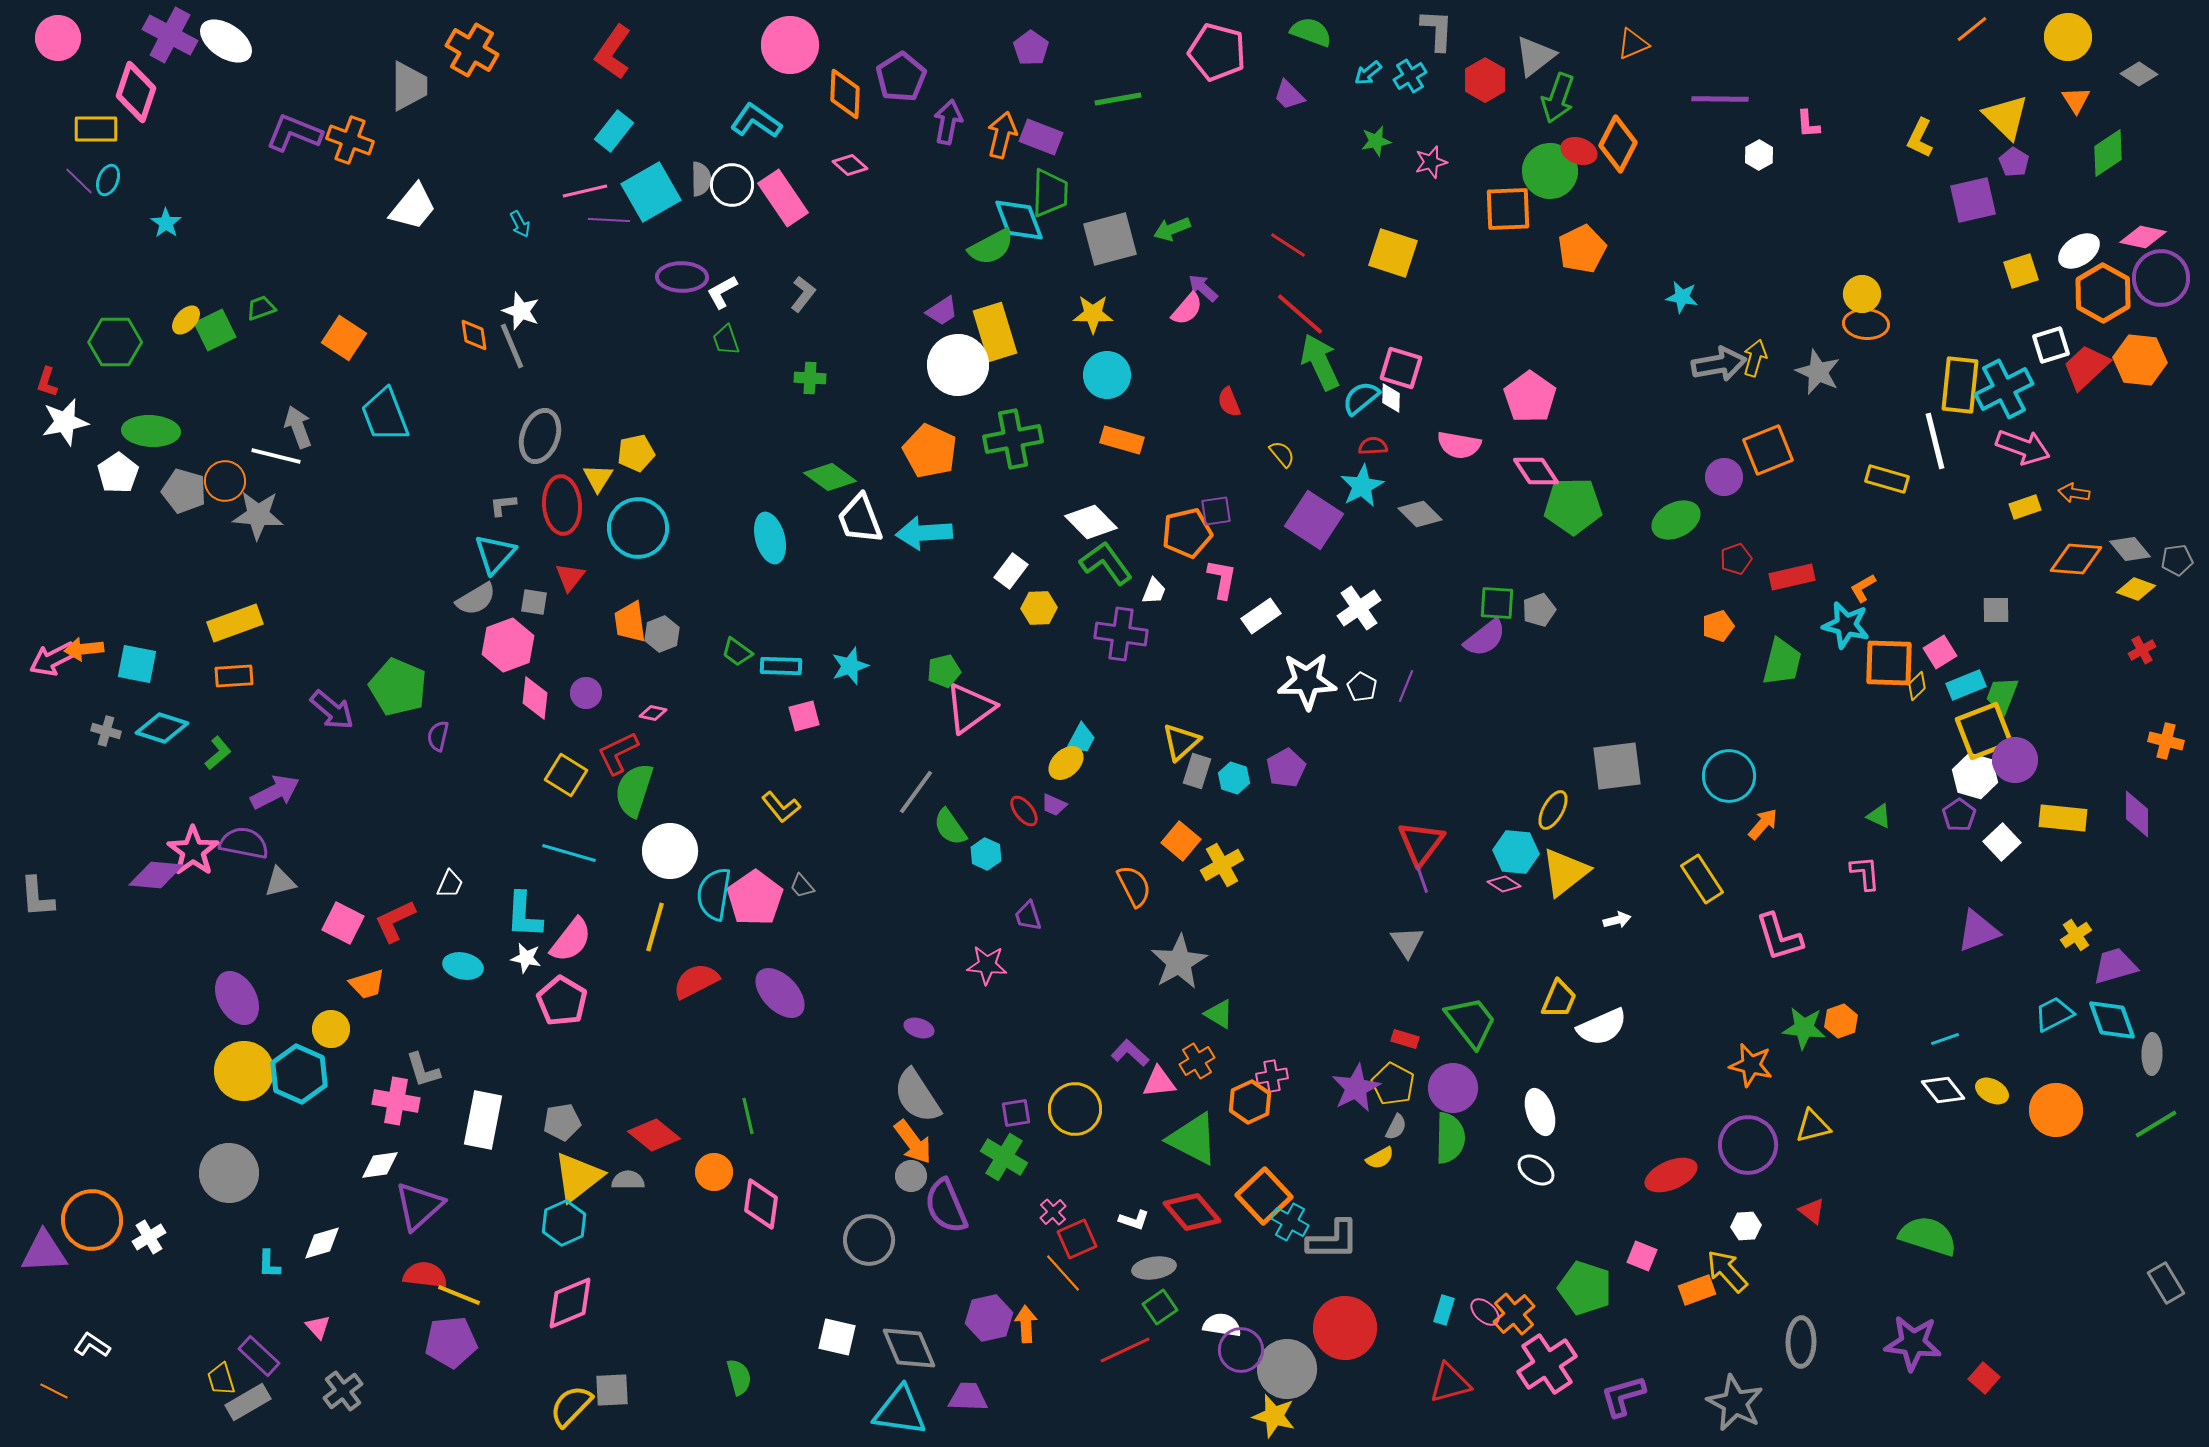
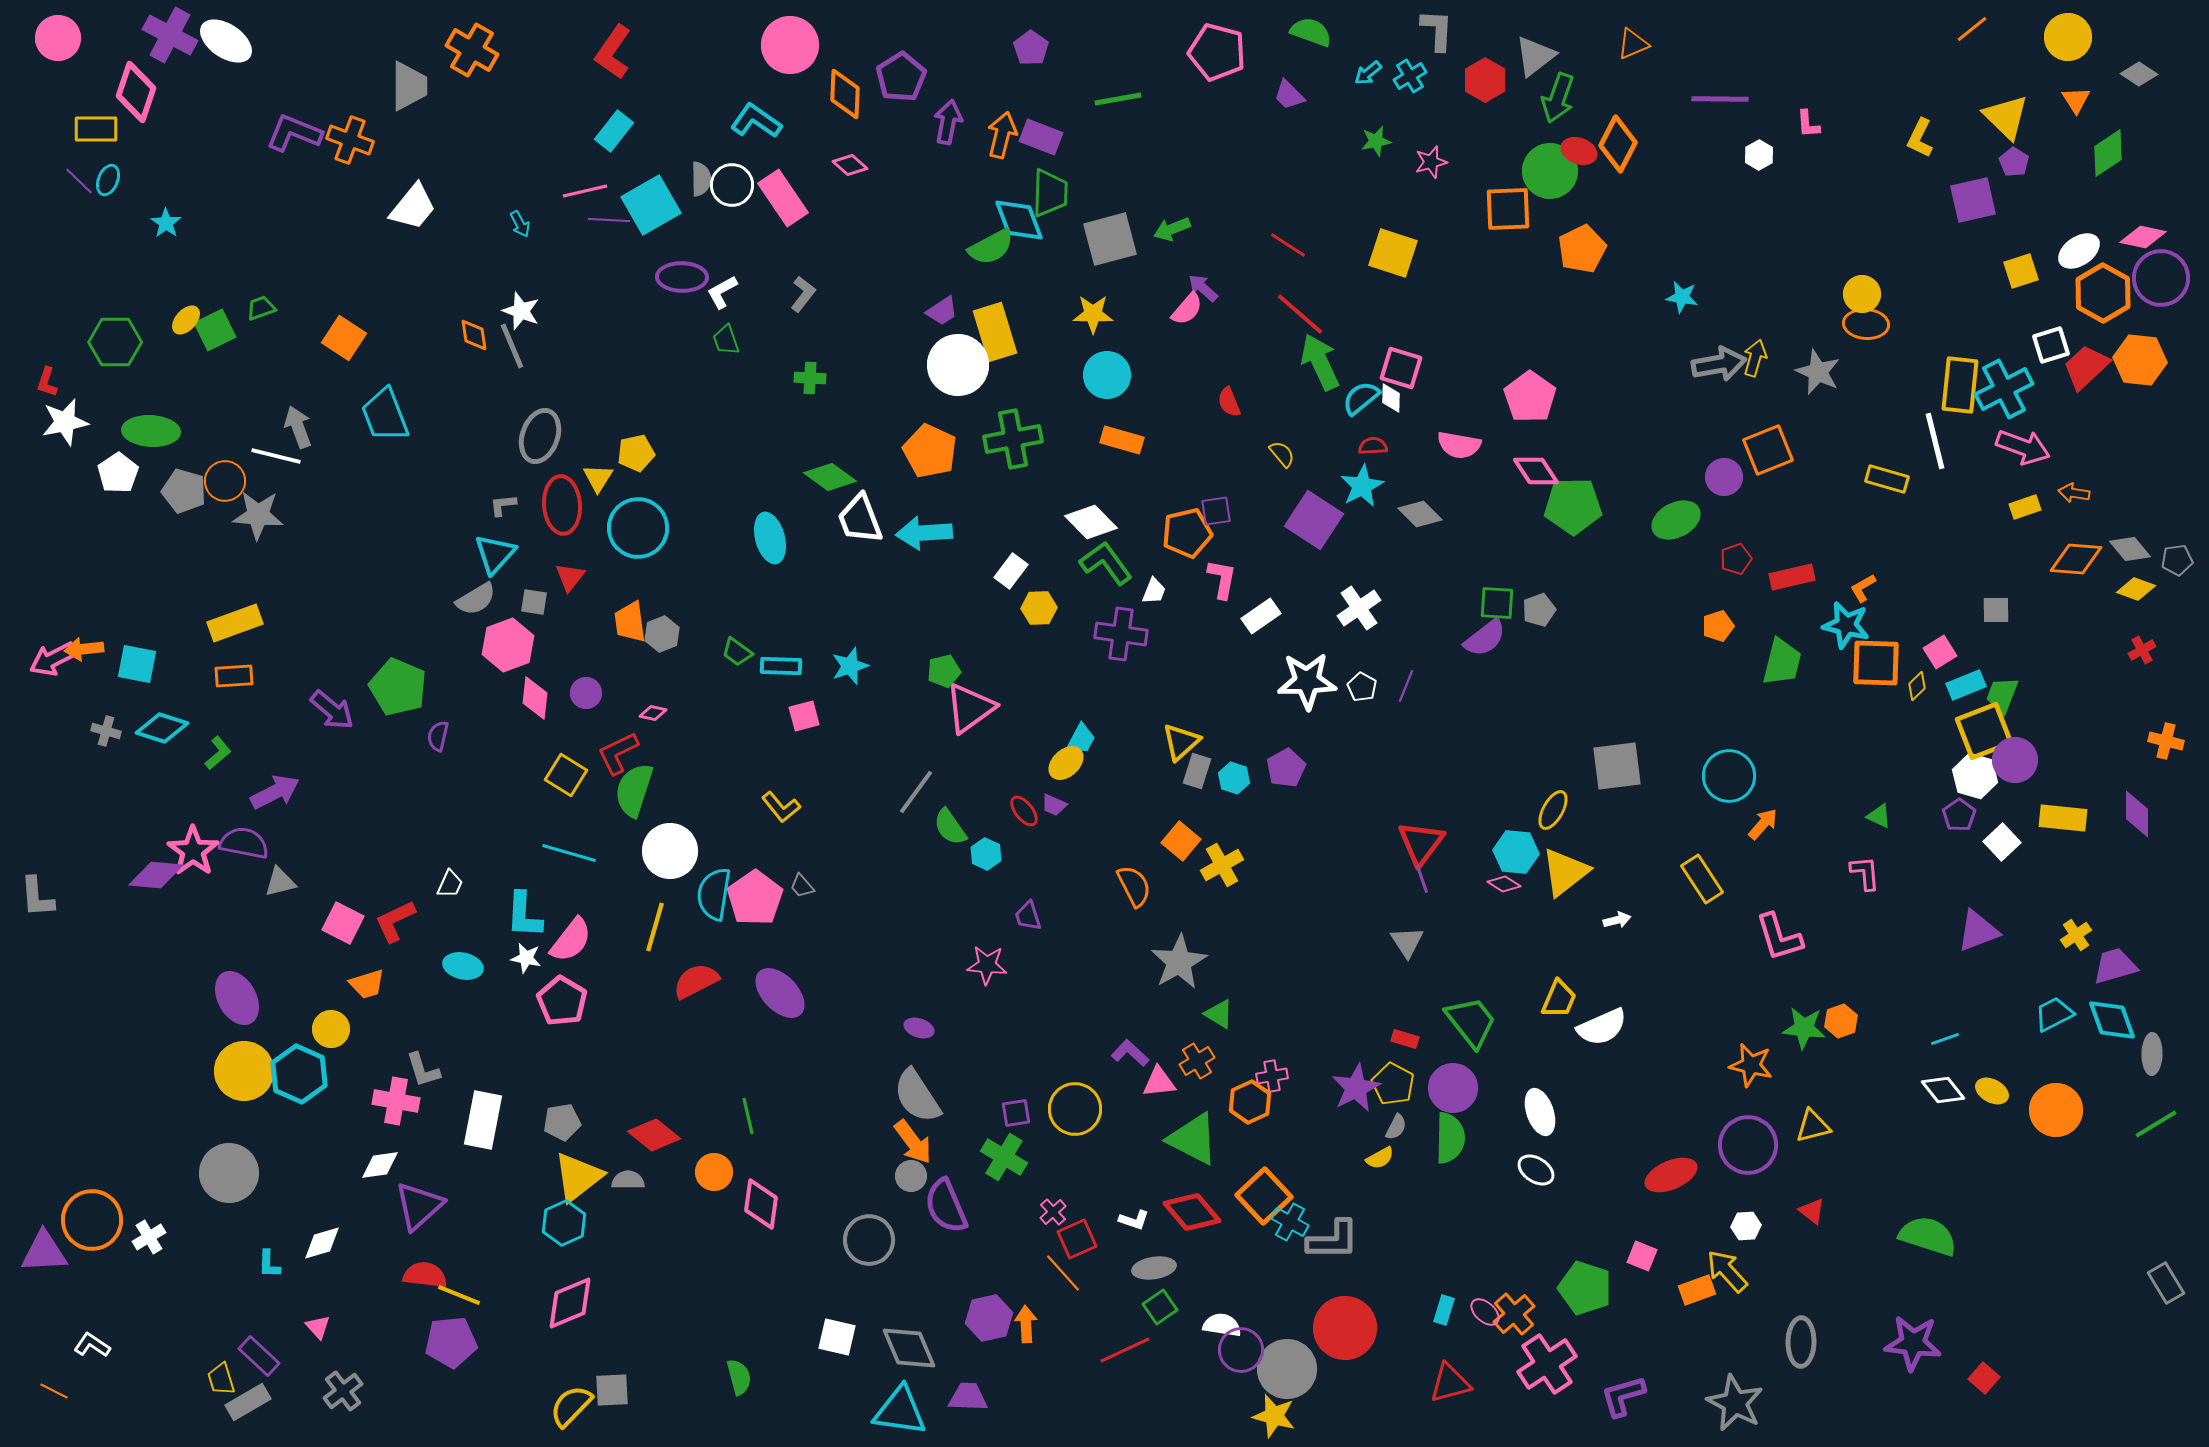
cyan square at (651, 192): moved 13 px down
orange square at (1889, 663): moved 13 px left
